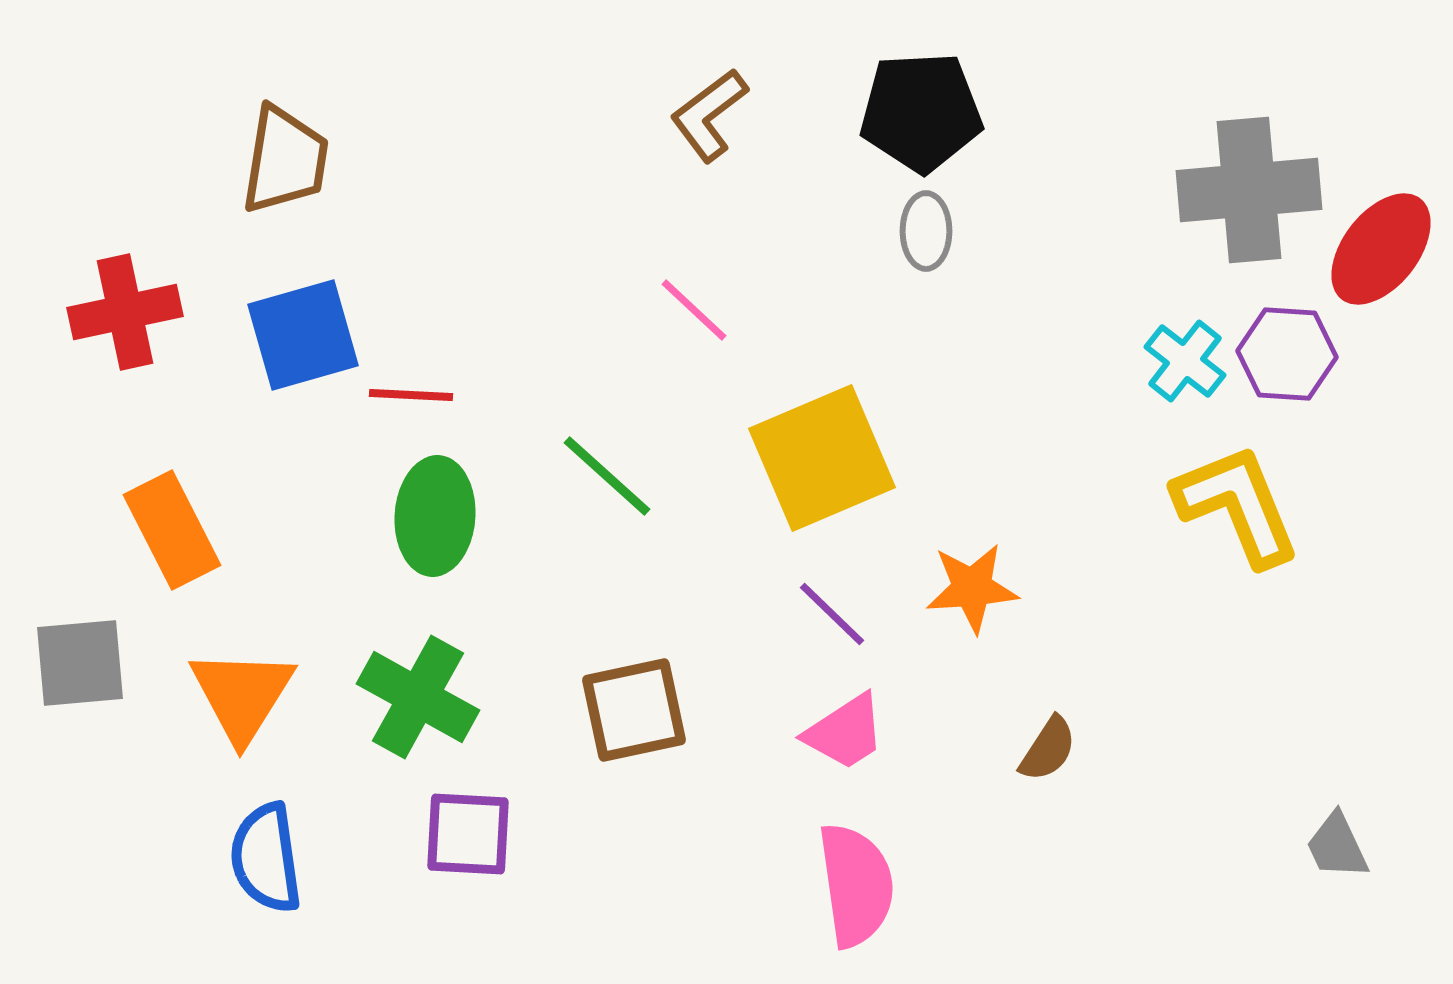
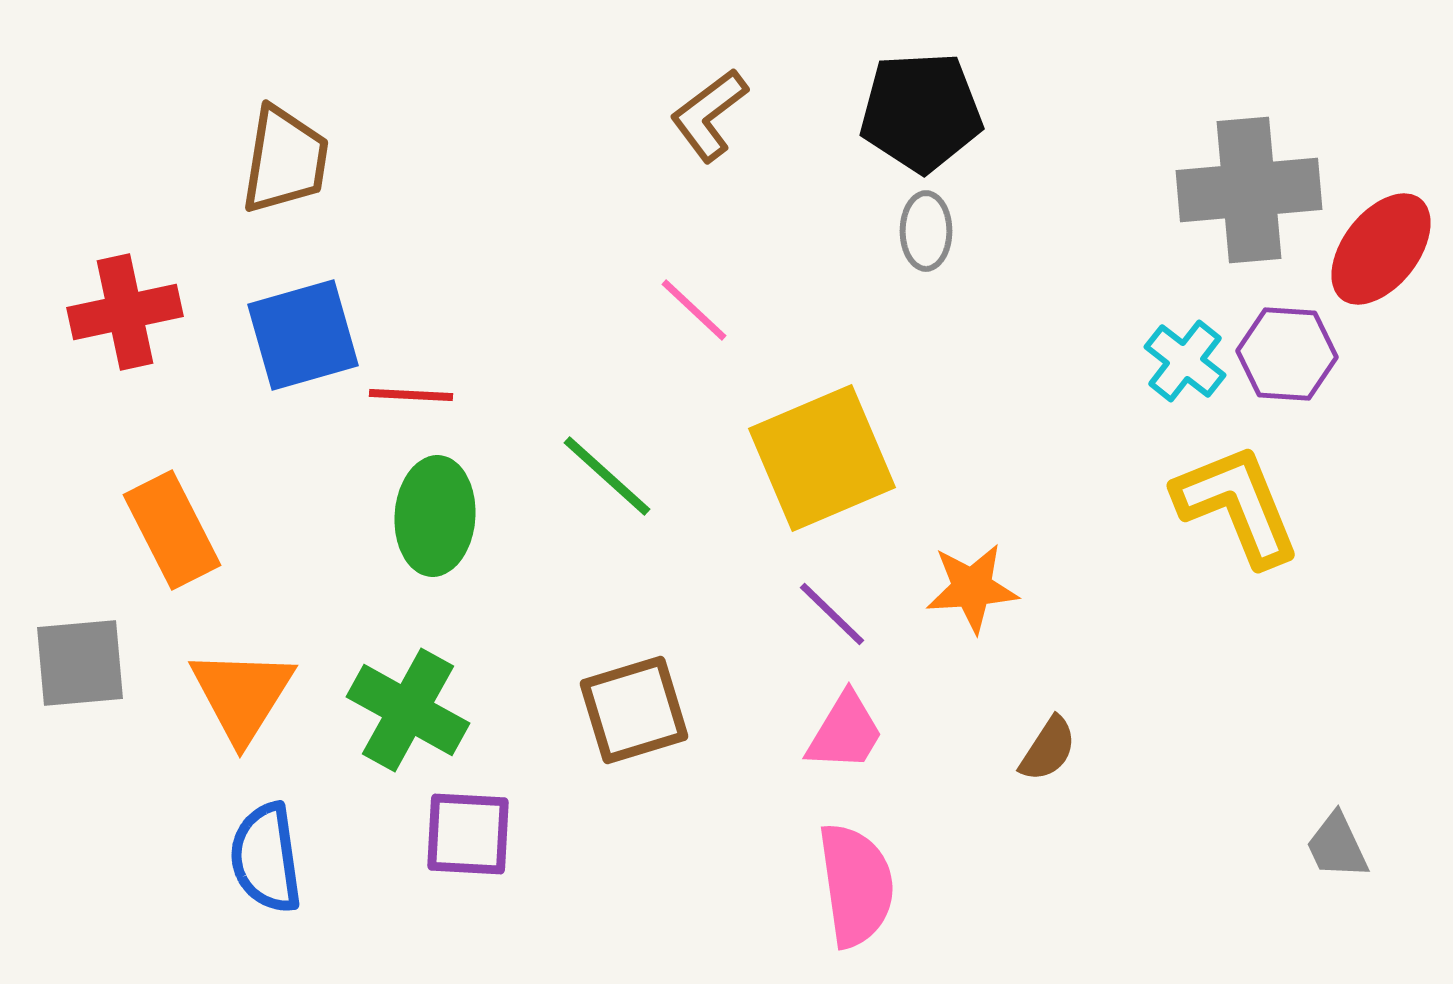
green cross: moved 10 px left, 13 px down
brown square: rotated 5 degrees counterclockwise
pink trapezoid: rotated 26 degrees counterclockwise
